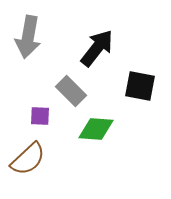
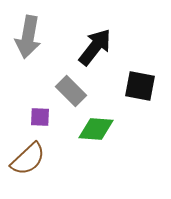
black arrow: moved 2 px left, 1 px up
purple square: moved 1 px down
